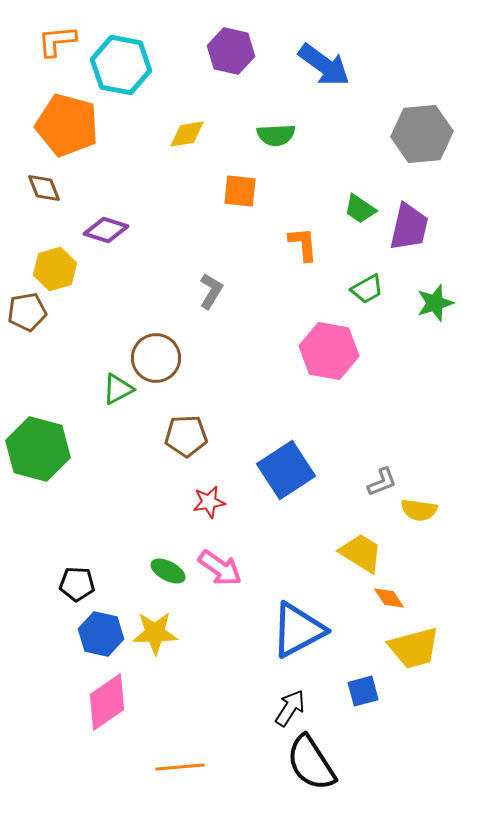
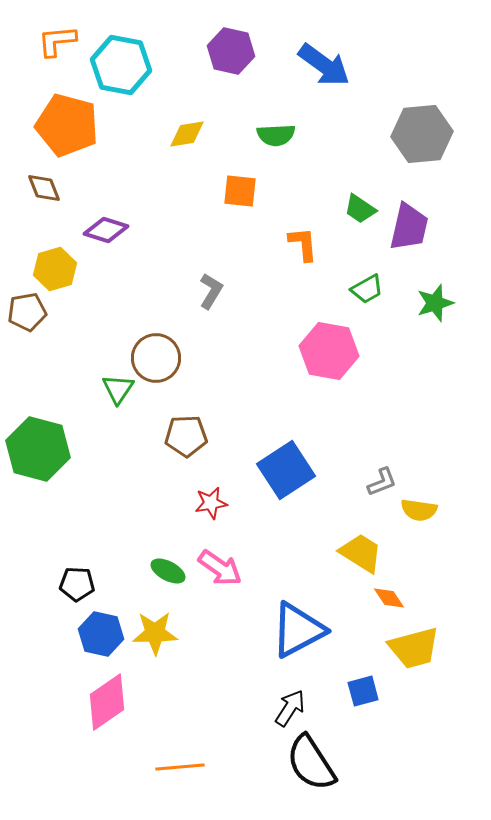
green triangle at (118, 389): rotated 28 degrees counterclockwise
red star at (209, 502): moved 2 px right, 1 px down
